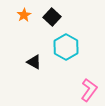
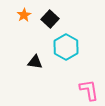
black square: moved 2 px left, 2 px down
black triangle: moved 1 px right; rotated 21 degrees counterclockwise
pink L-shape: rotated 45 degrees counterclockwise
